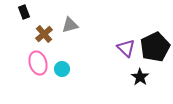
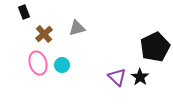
gray triangle: moved 7 px right, 3 px down
purple triangle: moved 9 px left, 29 px down
cyan circle: moved 4 px up
